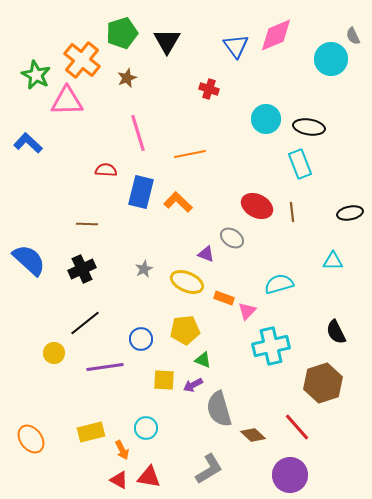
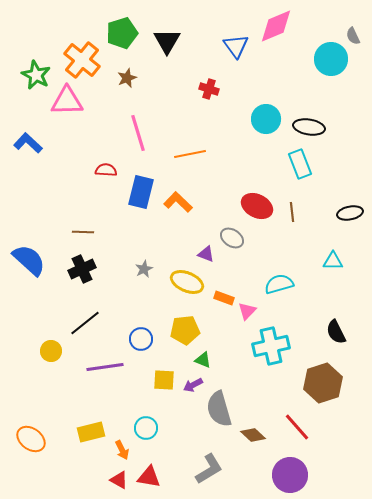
pink diamond at (276, 35): moved 9 px up
brown line at (87, 224): moved 4 px left, 8 px down
yellow circle at (54, 353): moved 3 px left, 2 px up
orange ellipse at (31, 439): rotated 16 degrees counterclockwise
